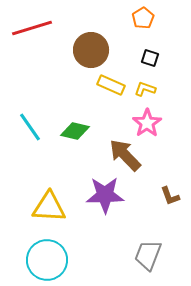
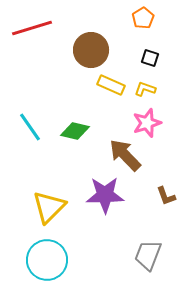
pink star: rotated 16 degrees clockwise
brown L-shape: moved 4 px left
yellow triangle: rotated 48 degrees counterclockwise
